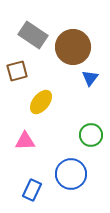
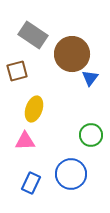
brown circle: moved 1 px left, 7 px down
yellow ellipse: moved 7 px left, 7 px down; rotated 20 degrees counterclockwise
blue rectangle: moved 1 px left, 7 px up
